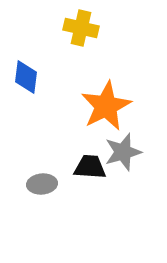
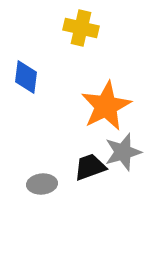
black trapezoid: rotated 24 degrees counterclockwise
